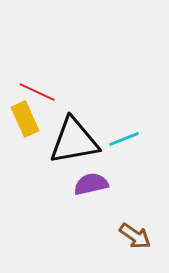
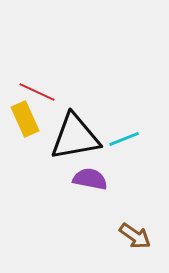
black triangle: moved 1 px right, 4 px up
purple semicircle: moved 1 px left, 5 px up; rotated 24 degrees clockwise
